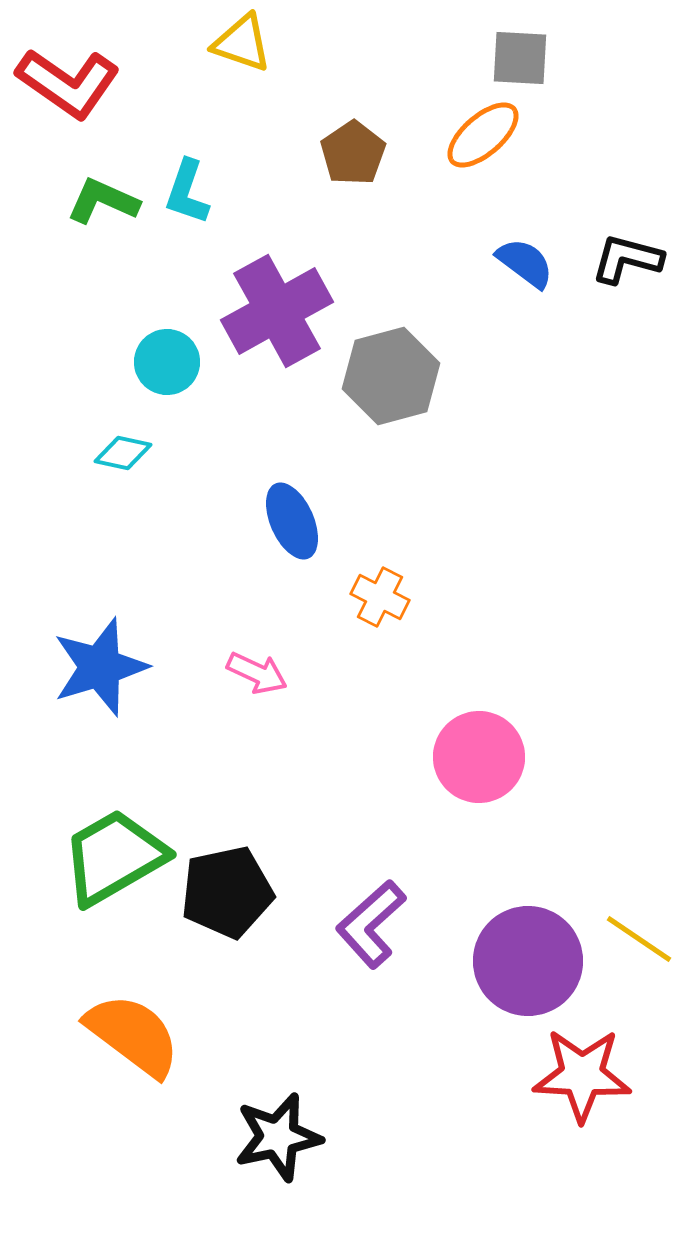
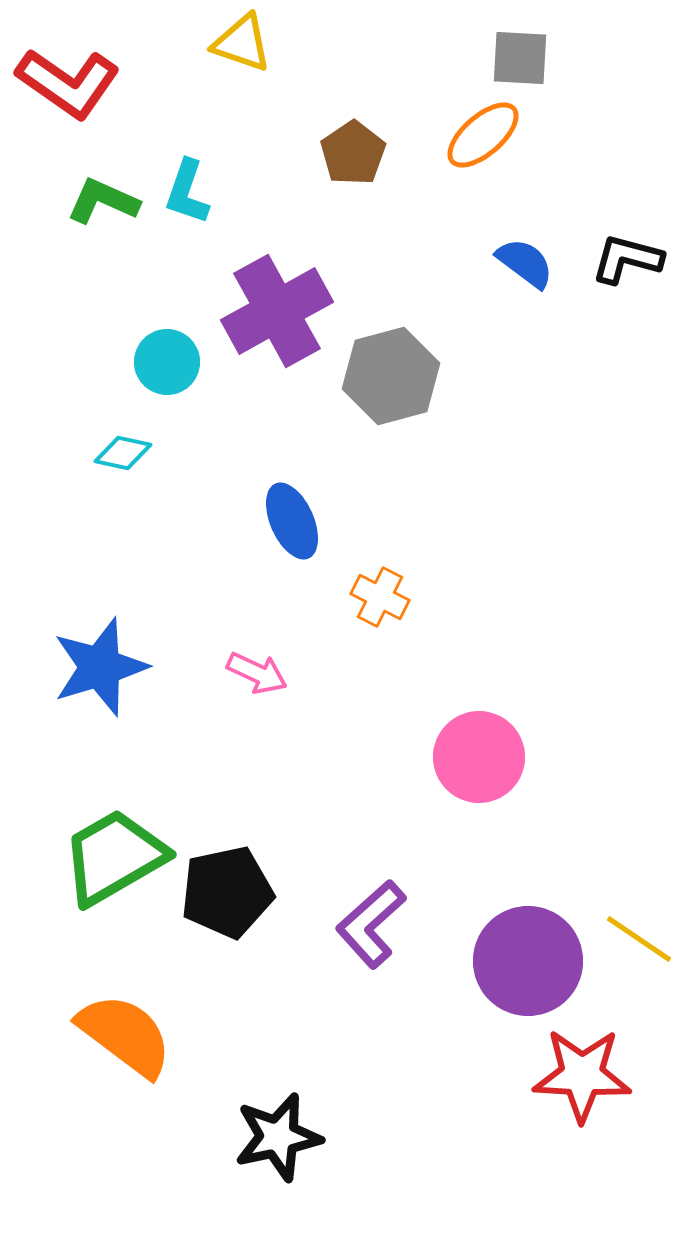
orange semicircle: moved 8 px left
